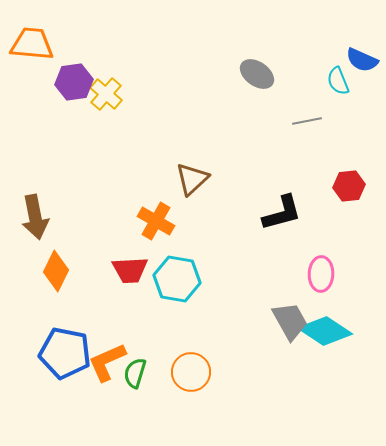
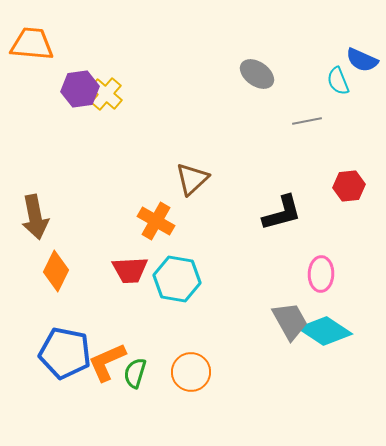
purple hexagon: moved 6 px right, 7 px down
